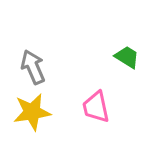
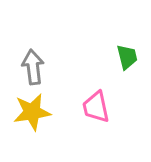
green trapezoid: rotated 44 degrees clockwise
gray arrow: rotated 16 degrees clockwise
